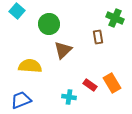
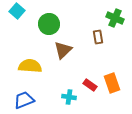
orange rectangle: rotated 12 degrees clockwise
blue trapezoid: moved 3 px right
